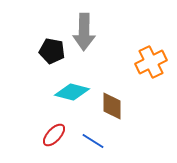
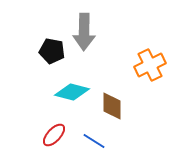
orange cross: moved 1 px left, 3 px down
blue line: moved 1 px right
